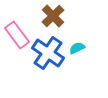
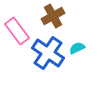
brown cross: rotated 15 degrees clockwise
pink rectangle: moved 4 px up
